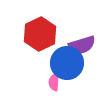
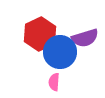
purple semicircle: moved 3 px right, 7 px up
blue circle: moved 7 px left, 11 px up
